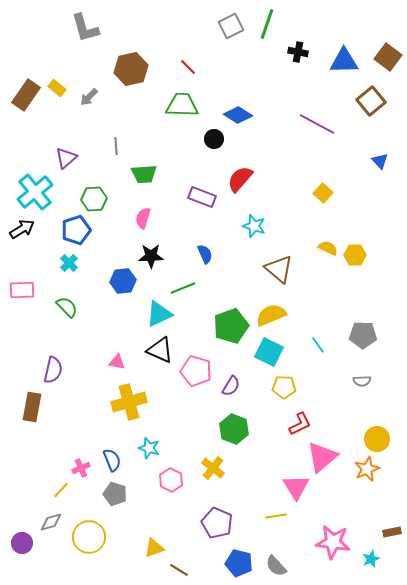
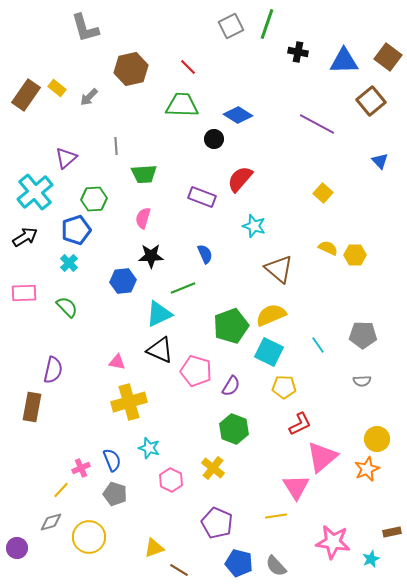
black arrow at (22, 229): moved 3 px right, 8 px down
pink rectangle at (22, 290): moved 2 px right, 3 px down
purple circle at (22, 543): moved 5 px left, 5 px down
